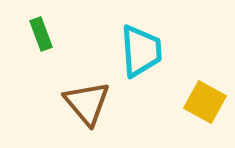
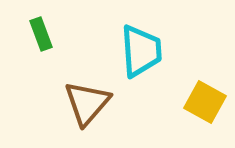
brown triangle: rotated 21 degrees clockwise
